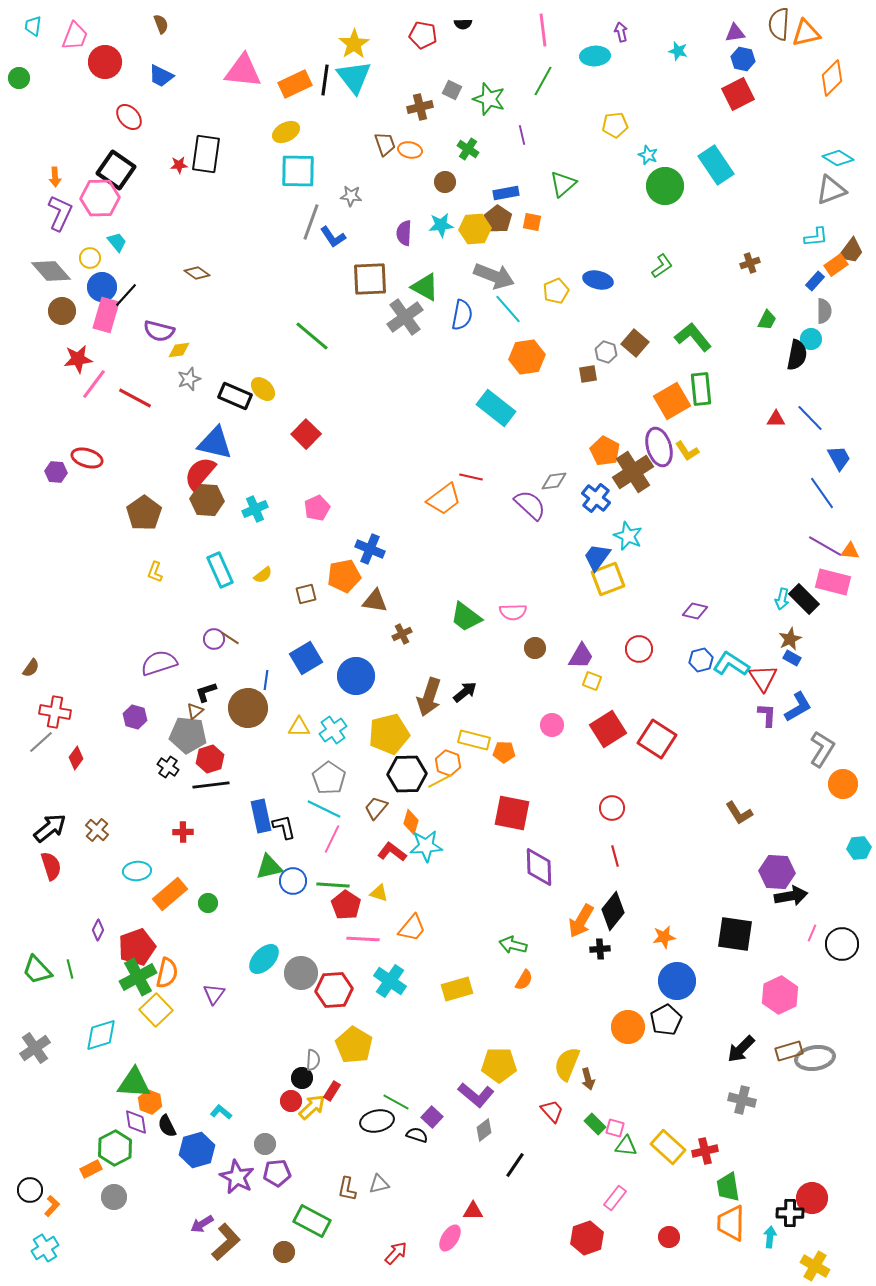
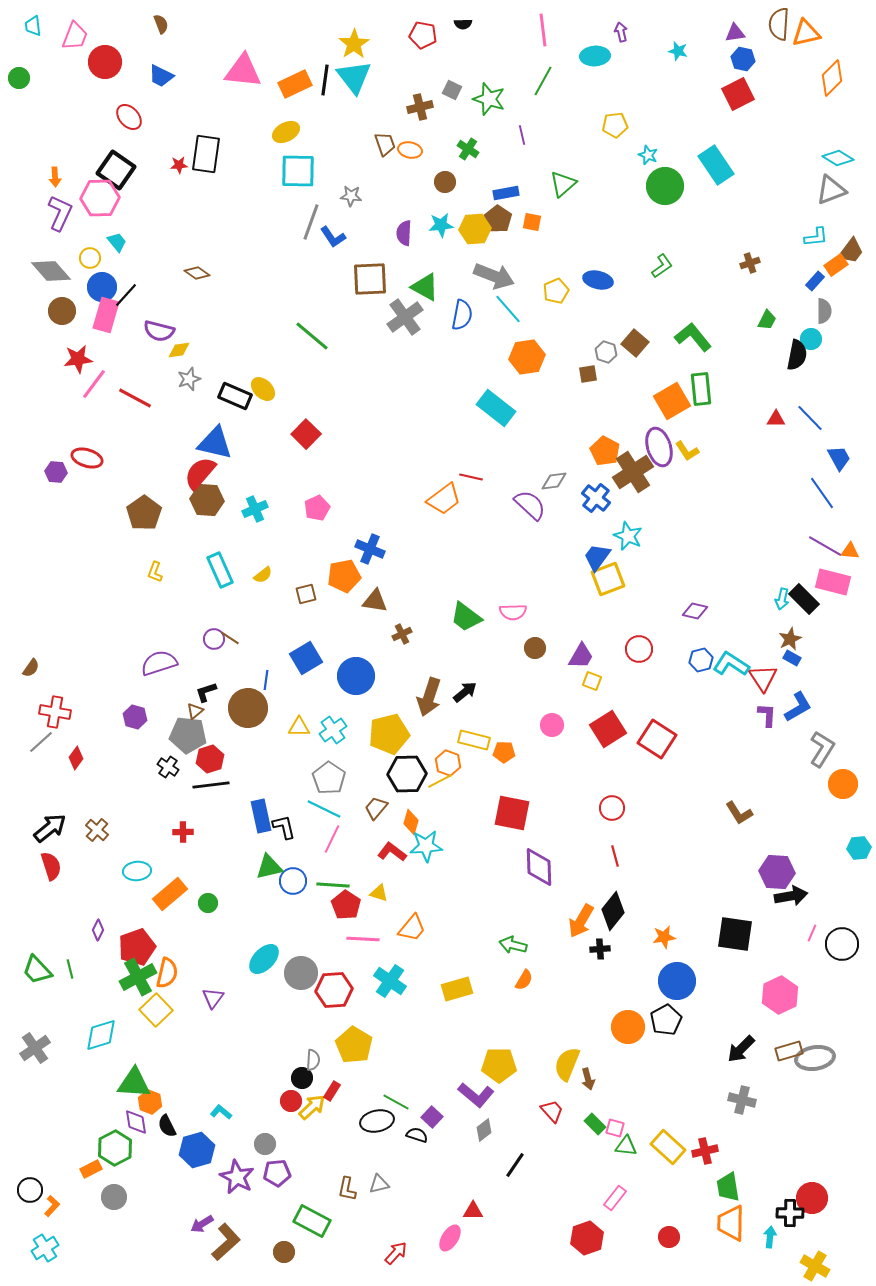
cyan trapezoid at (33, 26): rotated 15 degrees counterclockwise
purple triangle at (214, 994): moved 1 px left, 4 px down
